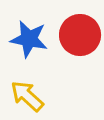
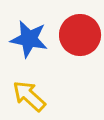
yellow arrow: moved 2 px right
